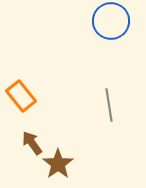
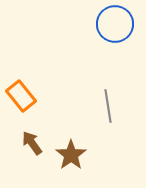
blue circle: moved 4 px right, 3 px down
gray line: moved 1 px left, 1 px down
brown star: moved 13 px right, 9 px up
